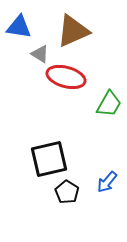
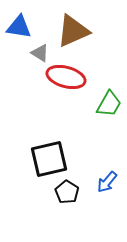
gray triangle: moved 1 px up
